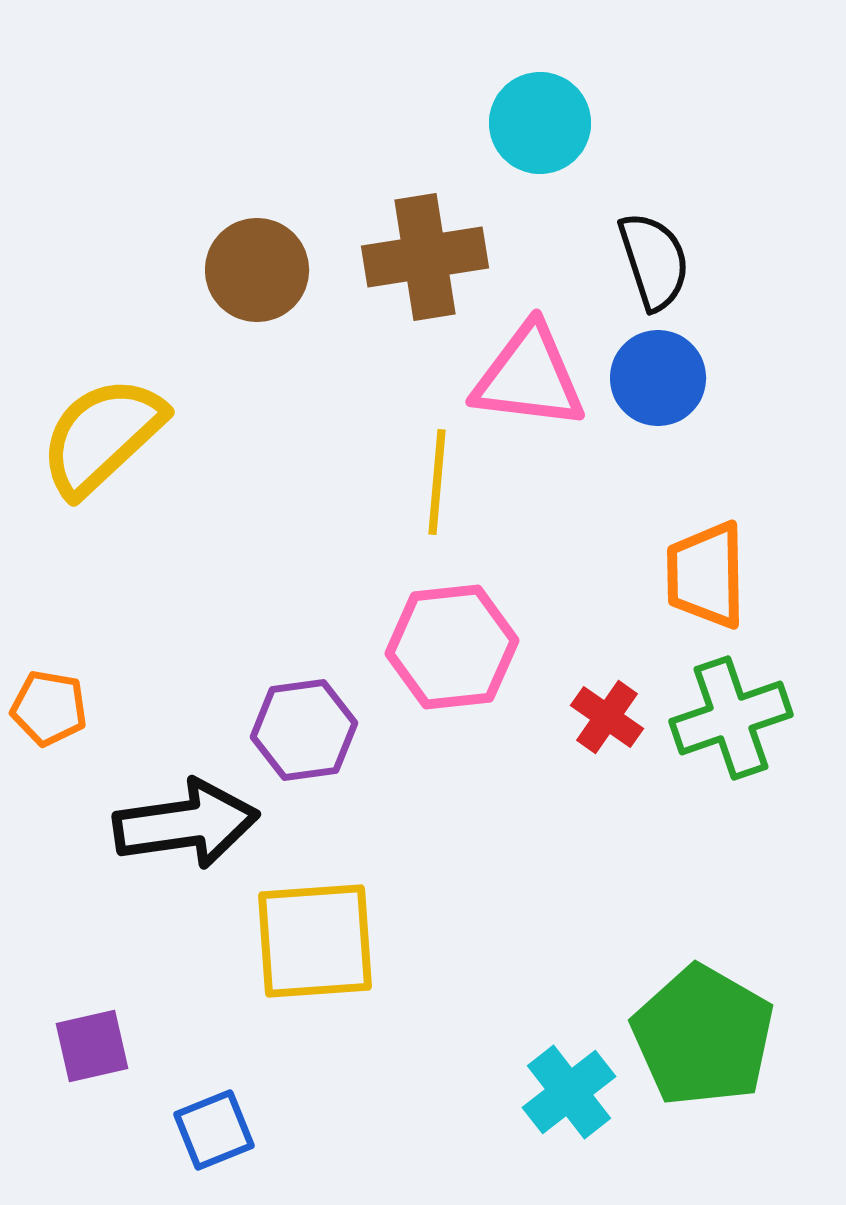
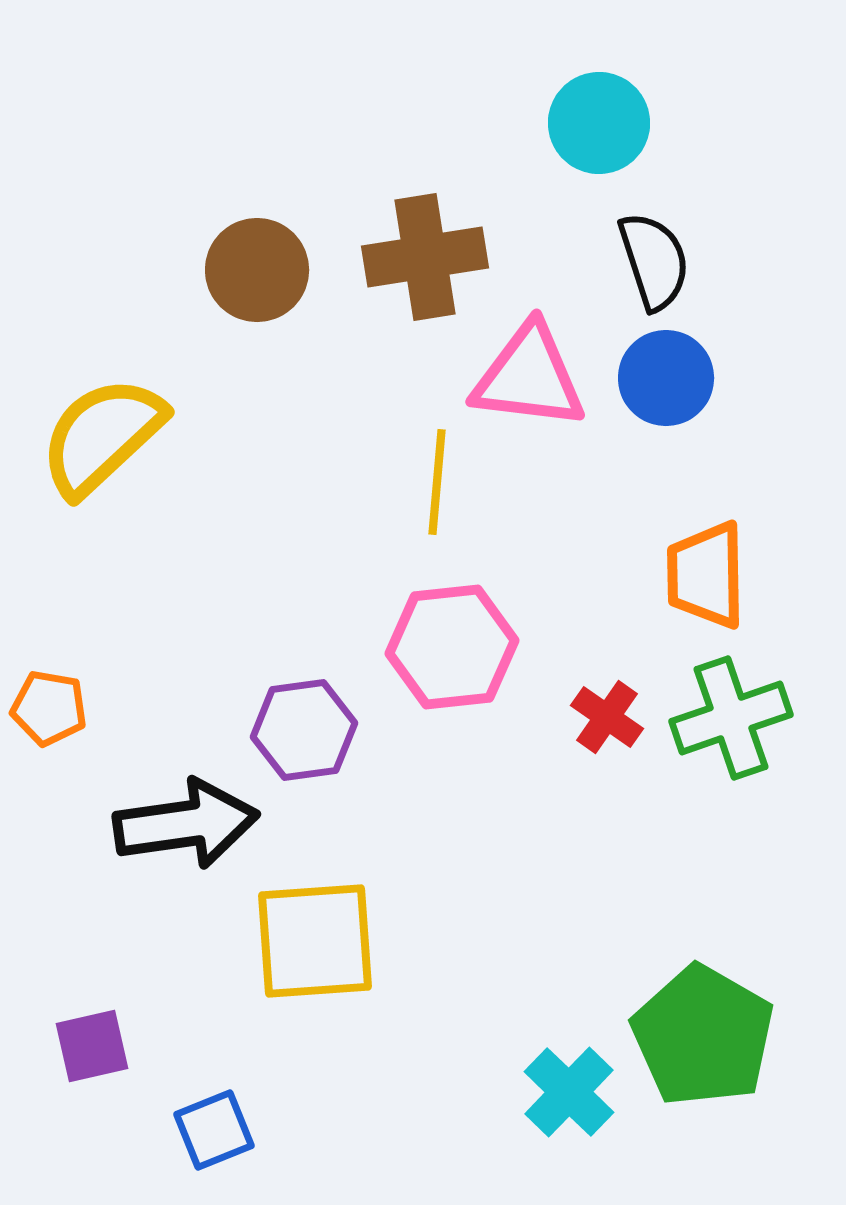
cyan circle: moved 59 px right
blue circle: moved 8 px right
cyan cross: rotated 8 degrees counterclockwise
